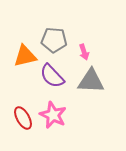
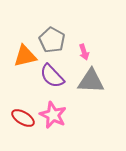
gray pentagon: moved 2 px left; rotated 25 degrees clockwise
red ellipse: rotated 30 degrees counterclockwise
